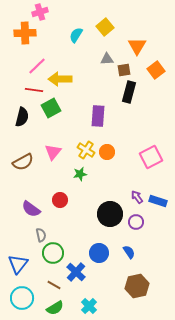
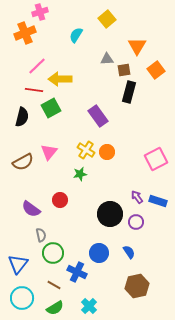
yellow square: moved 2 px right, 8 px up
orange cross: rotated 20 degrees counterclockwise
purple rectangle: rotated 40 degrees counterclockwise
pink triangle: moved 4 px left
pink square: moved 5 px right, 2 px down
blue cross: moved 1 px right; rotated 18 degrees counterclockwise
